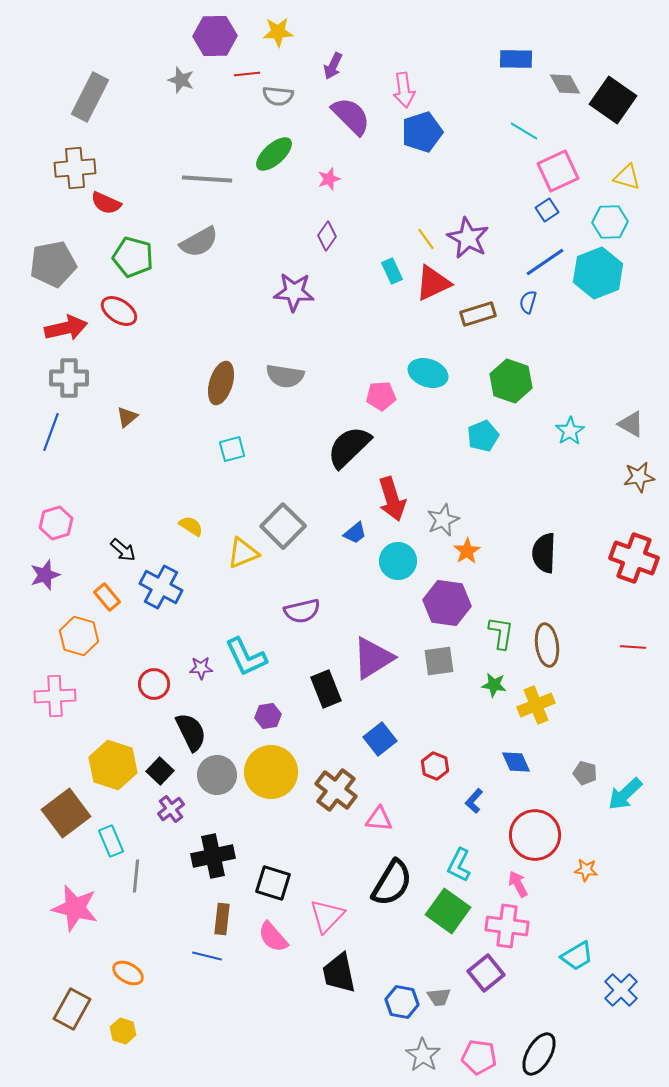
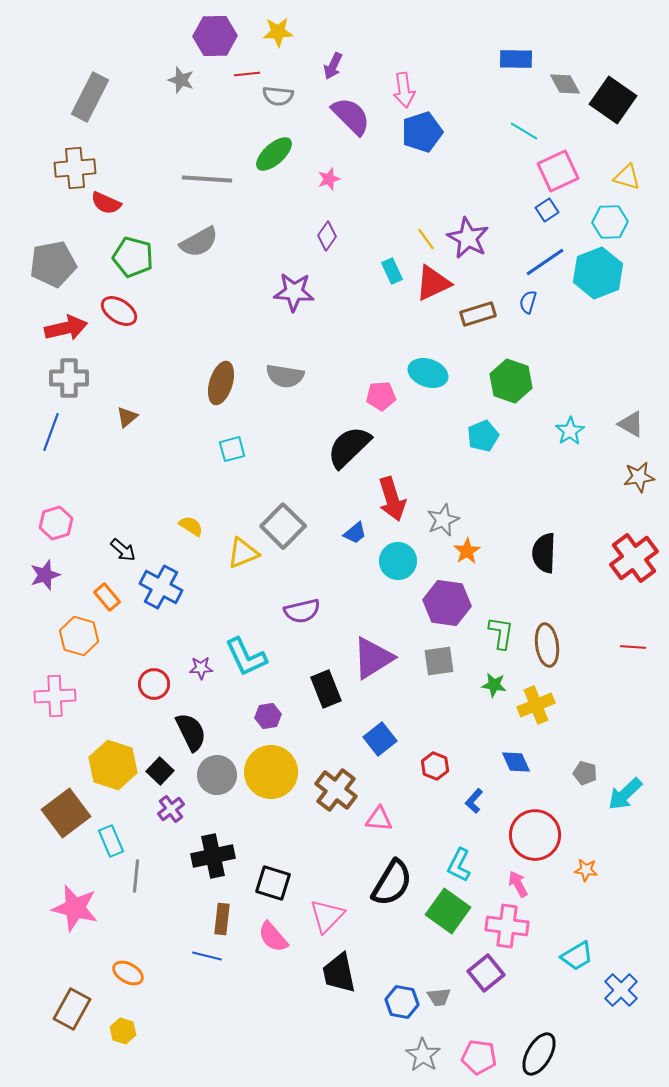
red cross at (634, 558): rotated 33 degrees clockwise
